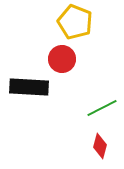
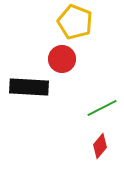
red diamond: rotated 25 degrees clockwise
